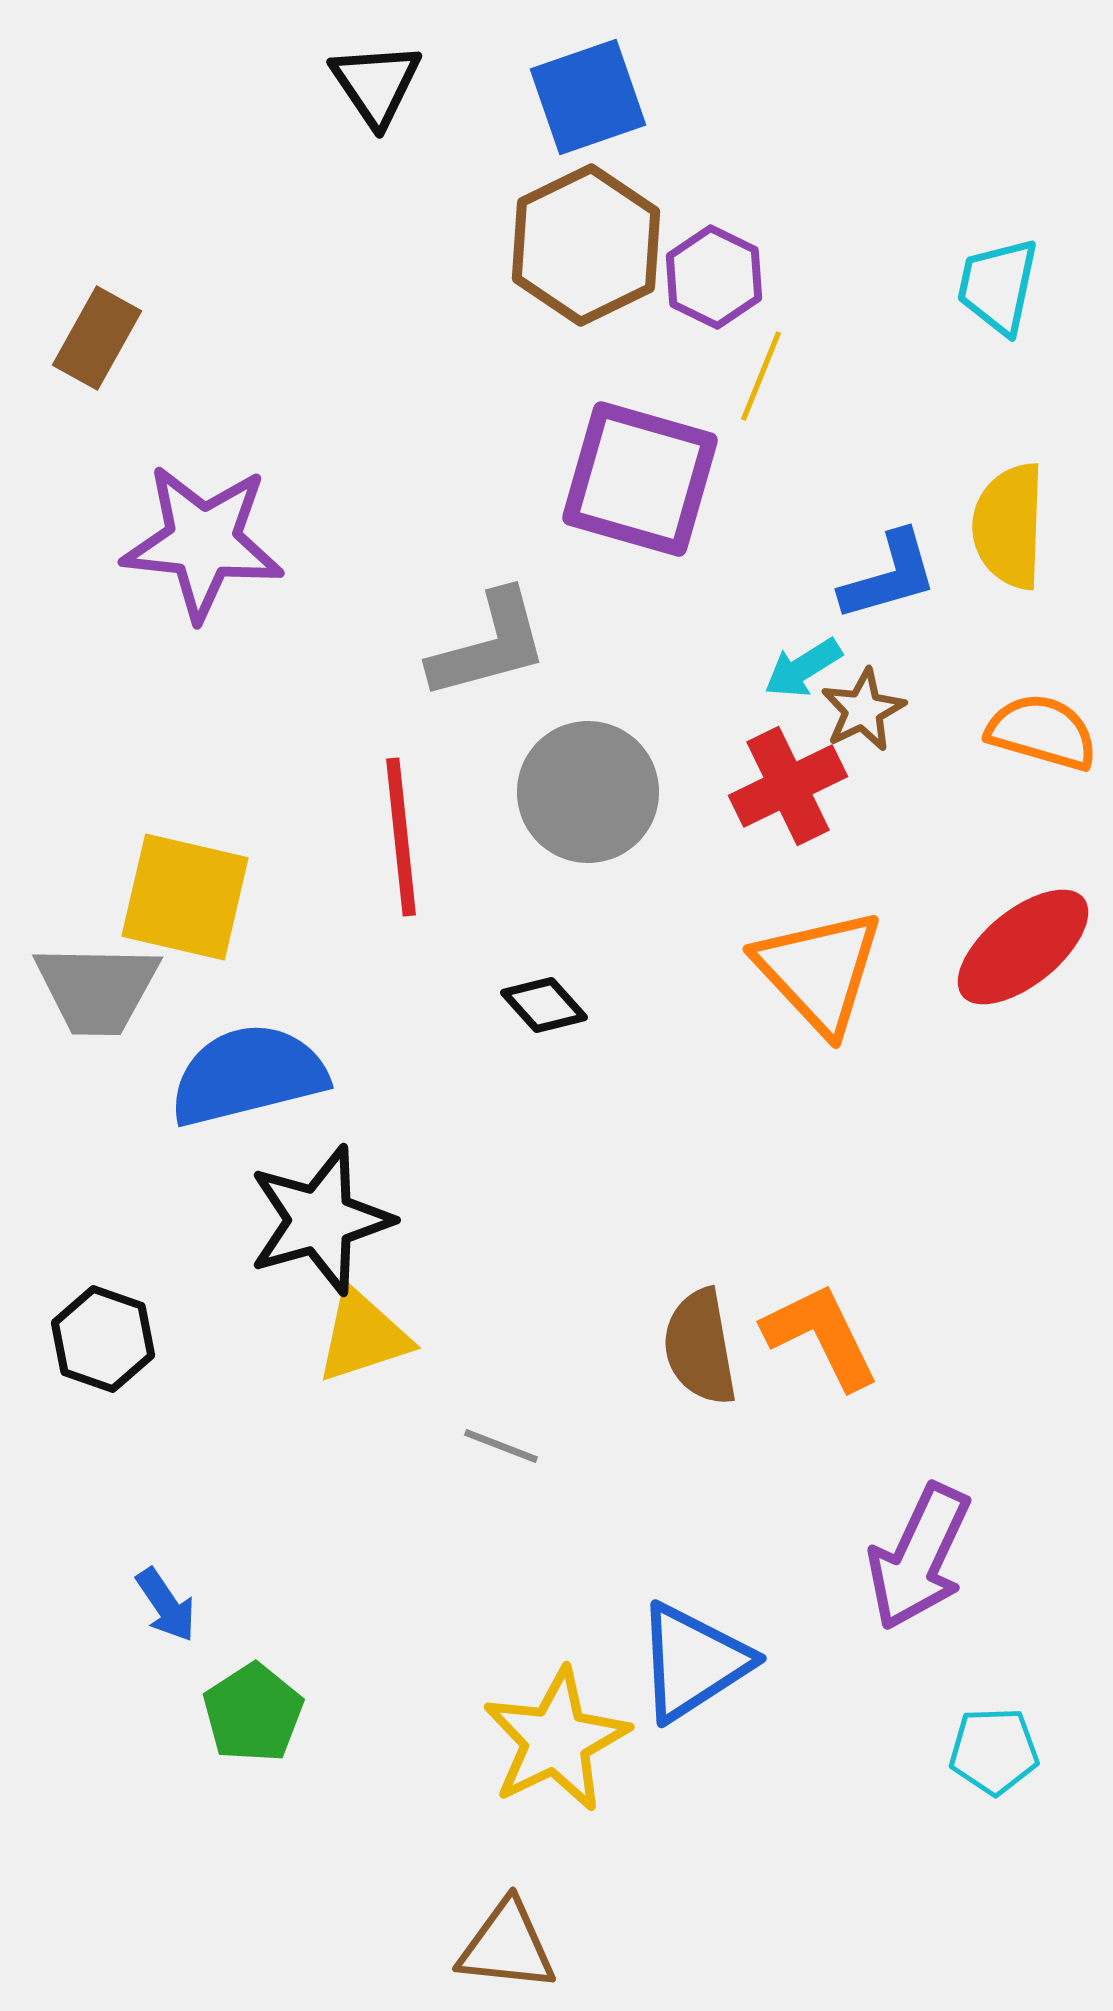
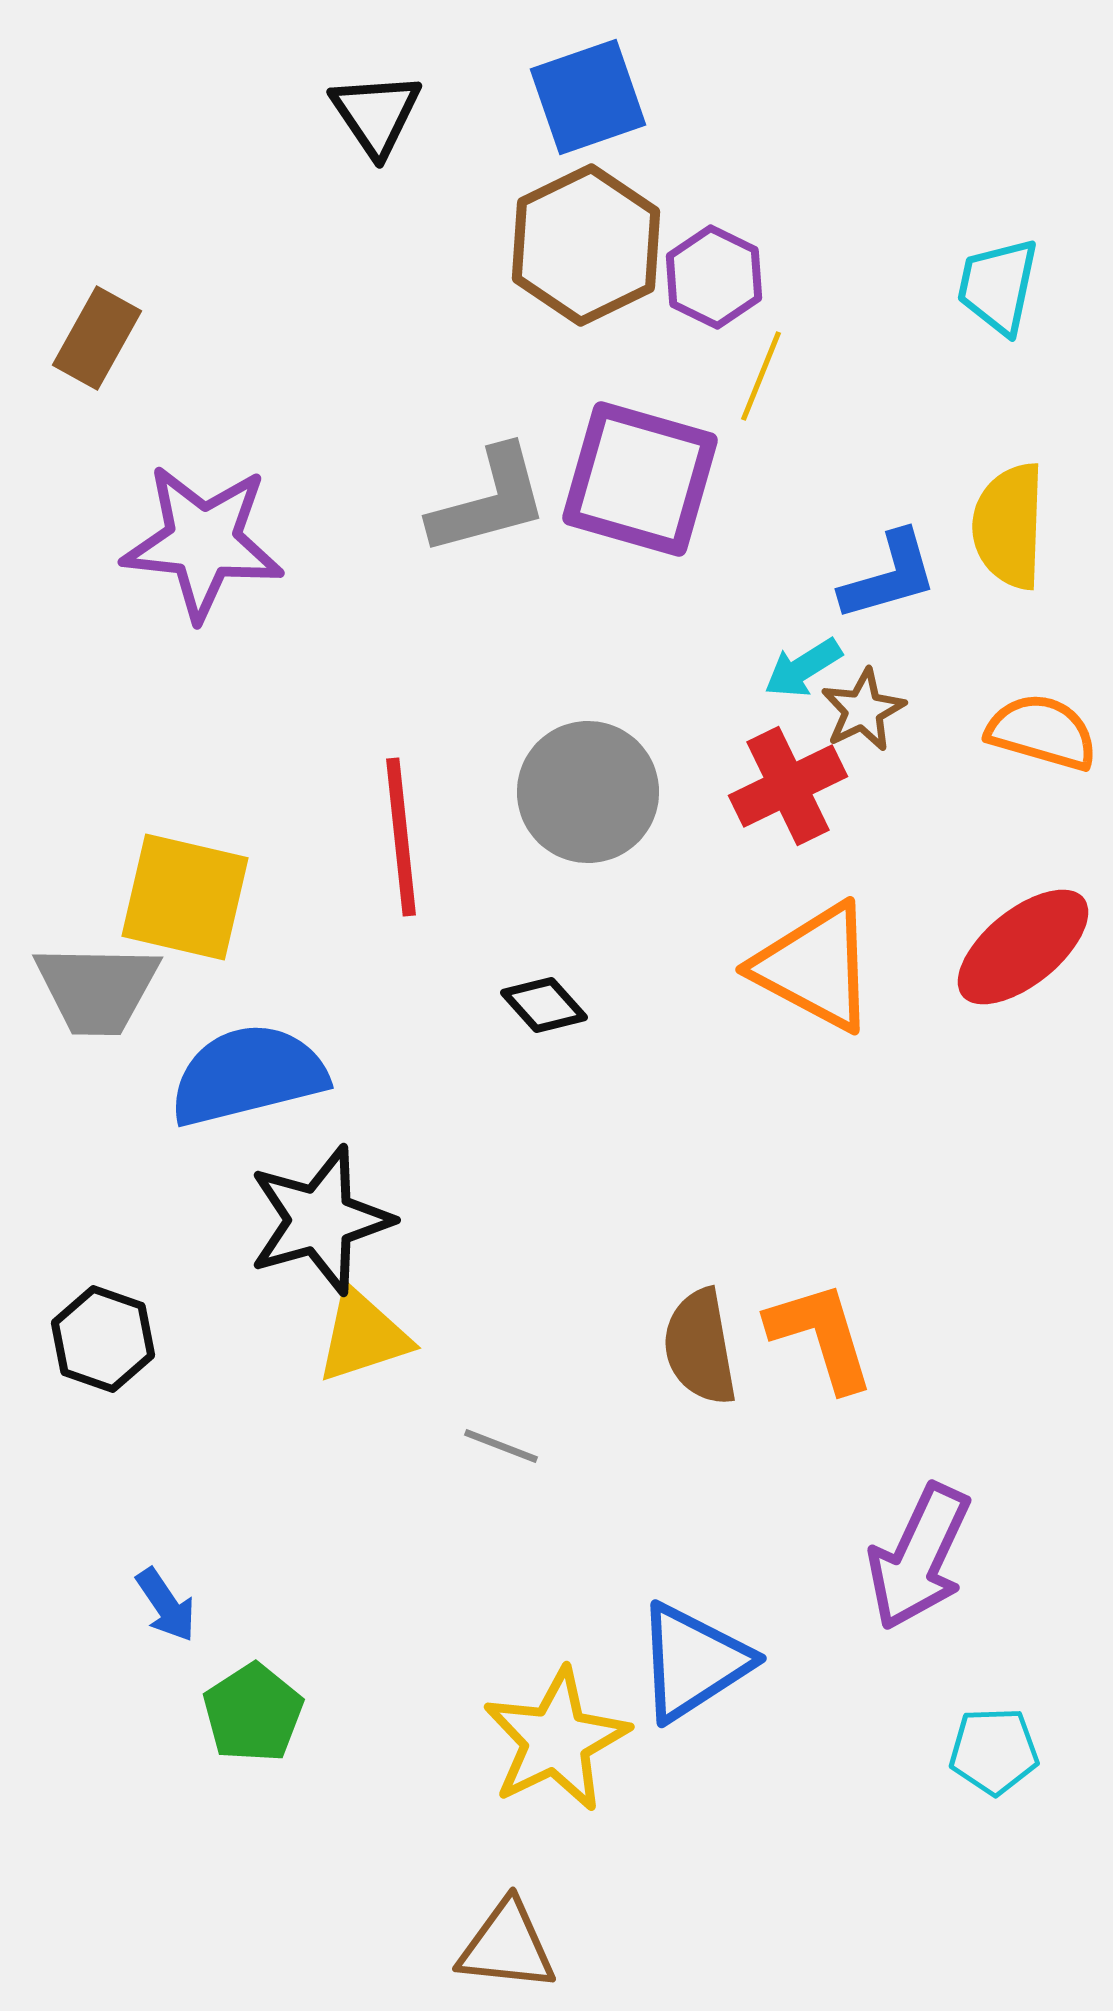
black triangle: moved 30 px down
gray L-shape: moved 144 px up
orange triangle: moved 4 px left, 4 px up; rotated 19 degrees counterclockwise
orange L-shape: rotated 9 degrees clockwise
